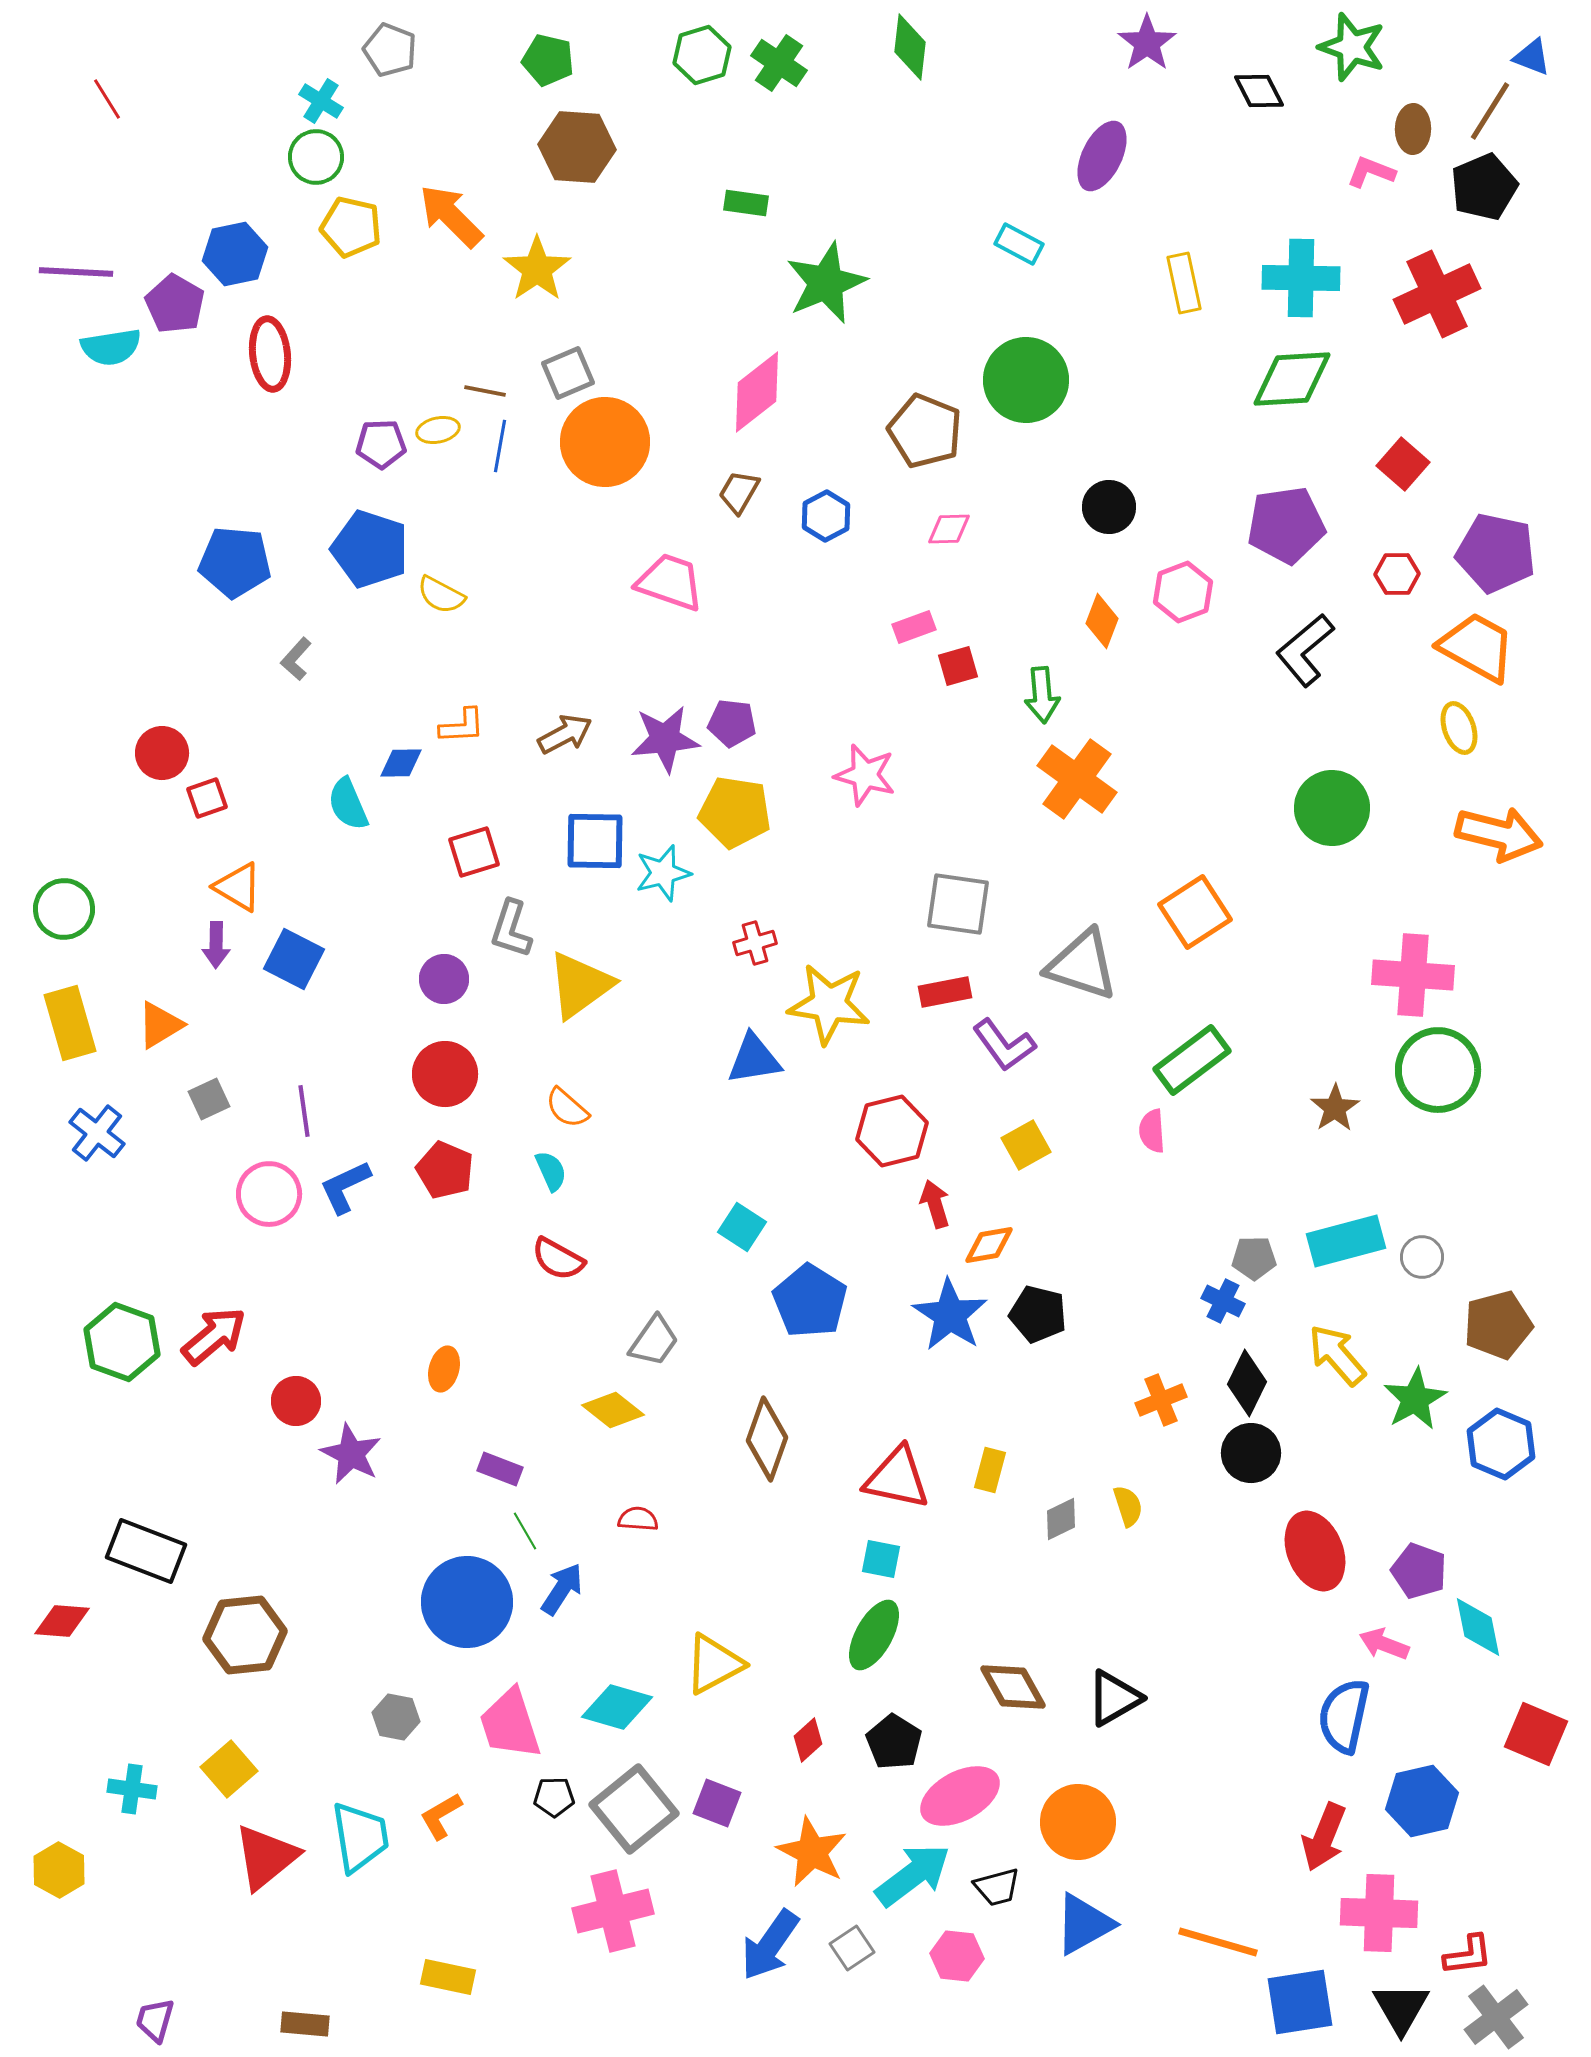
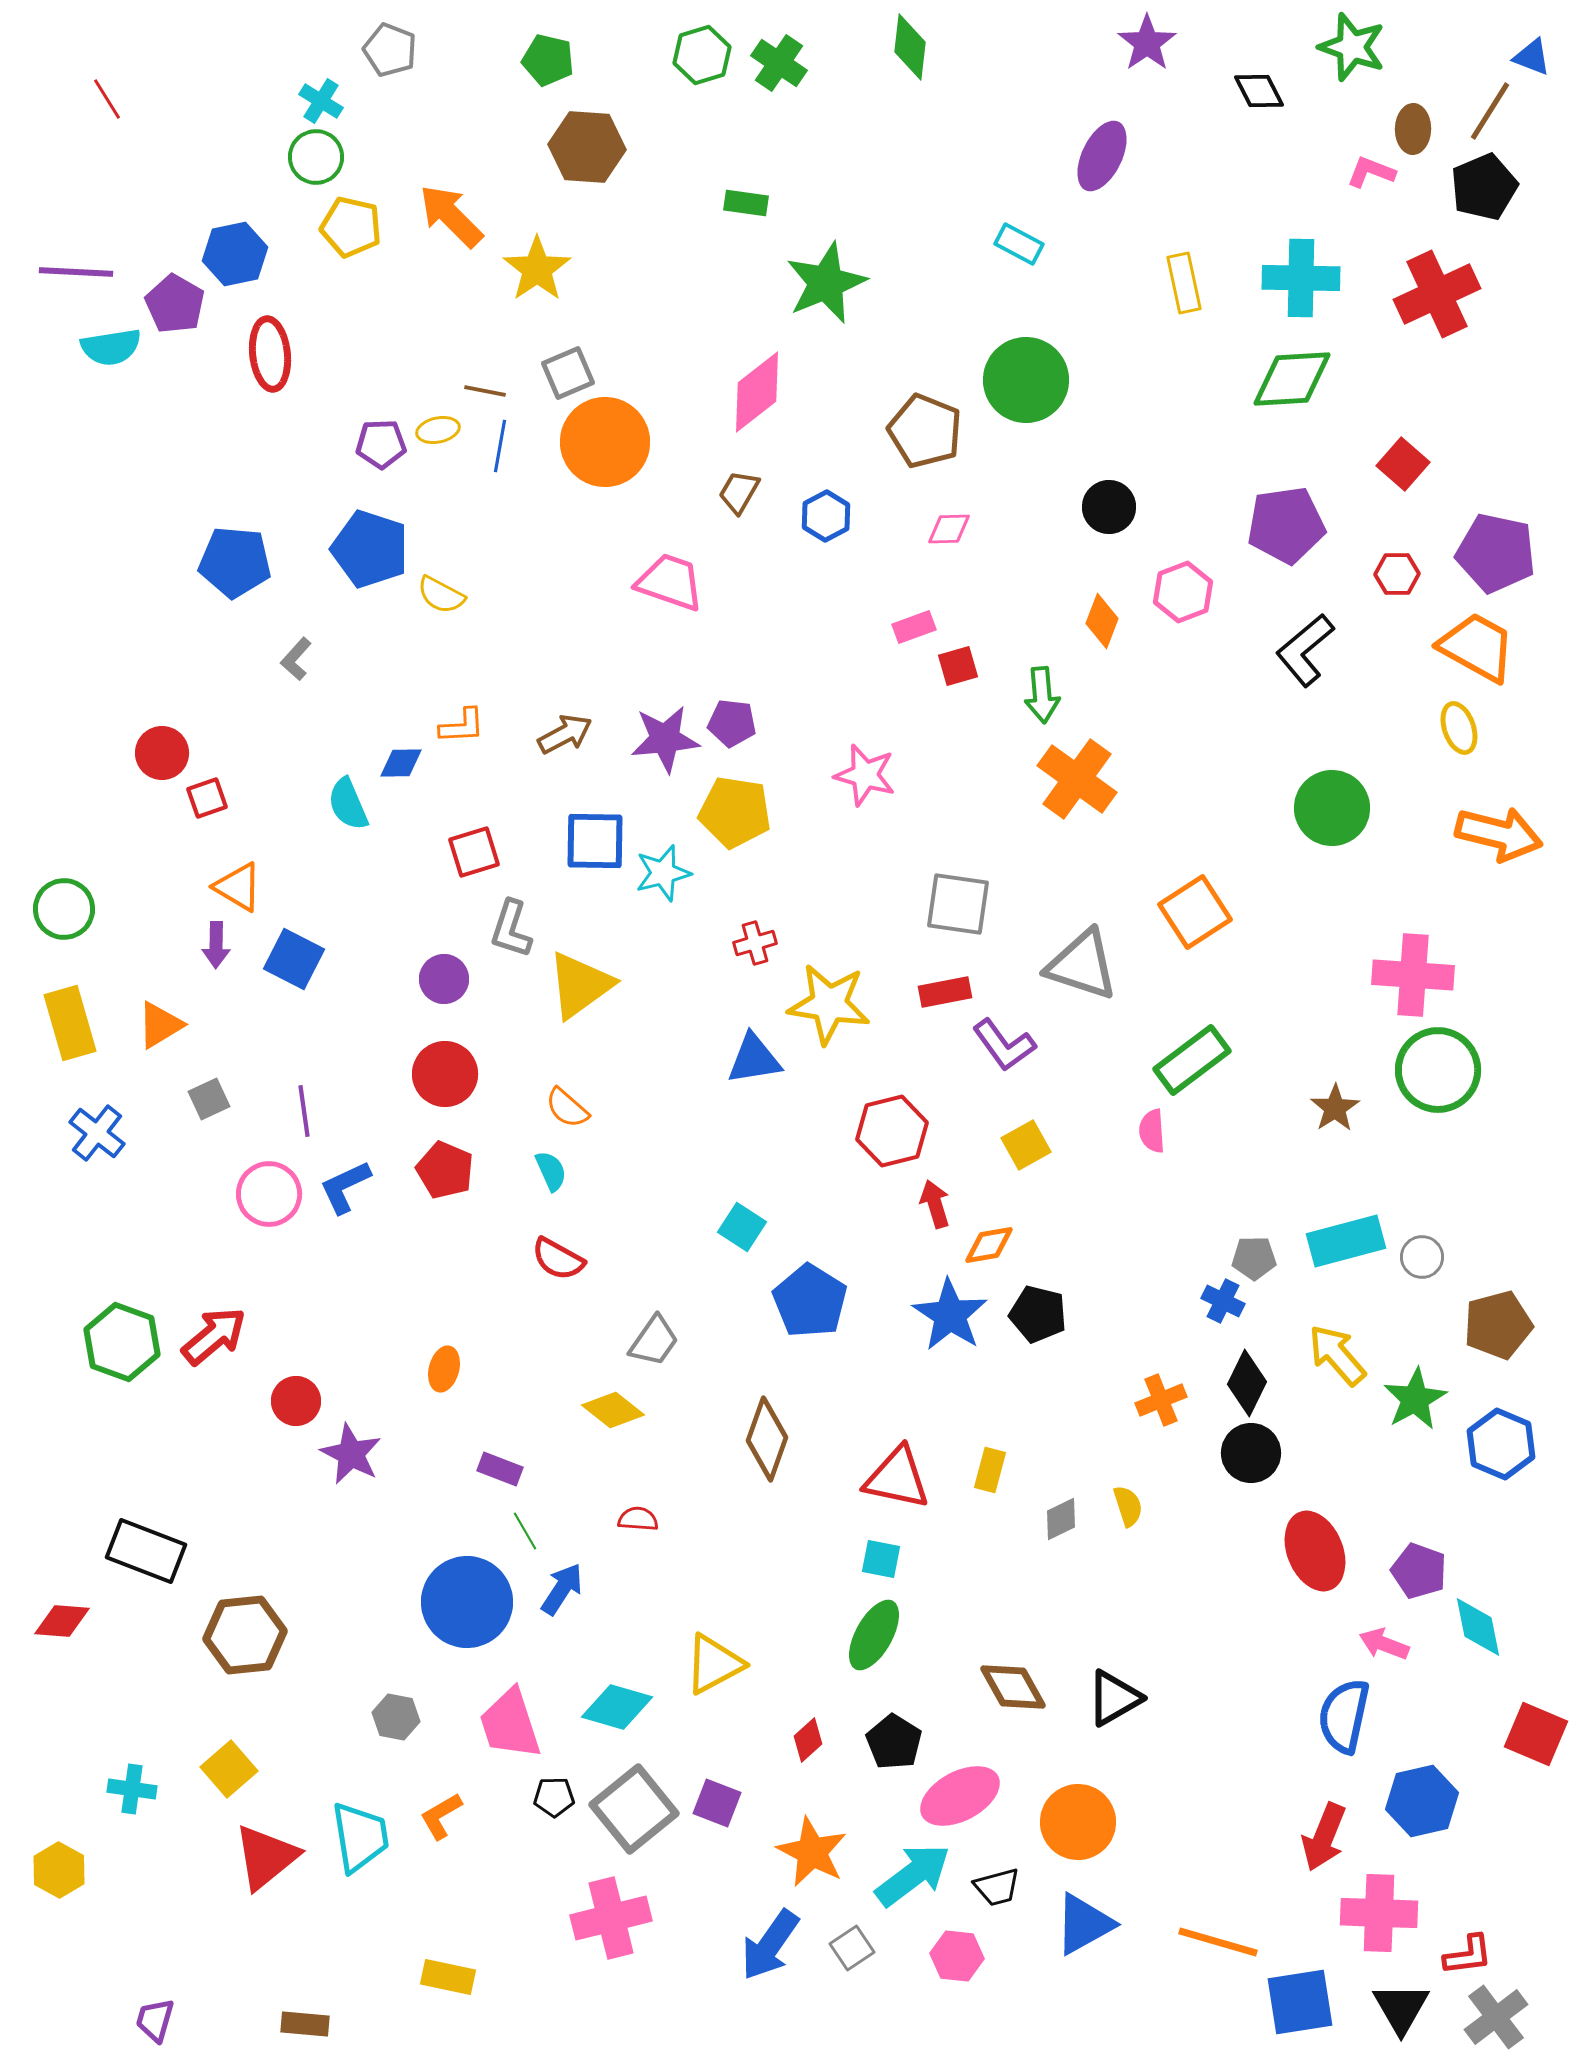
brown hexagon at (577, 147): moved 10 px right
pink cross at (613, 1911): moved 2 px left, 7 px down
